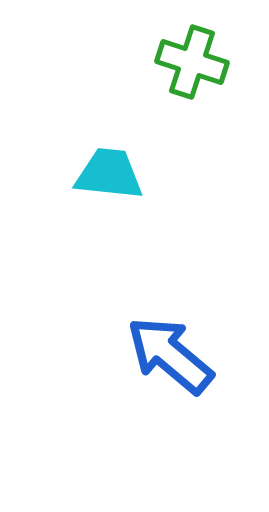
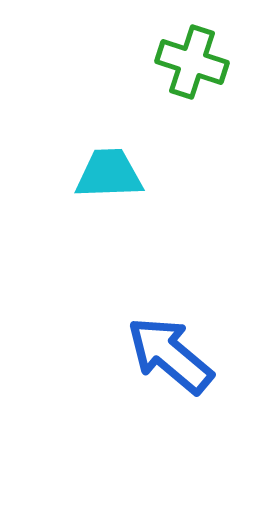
cyan trapezoid: rotated 8 degrees counterclockwise
